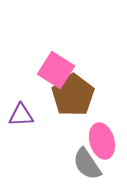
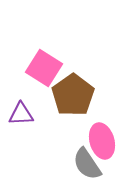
pink square: moved 12 px left, 2 px up
purple triangle: moved 1 px up
